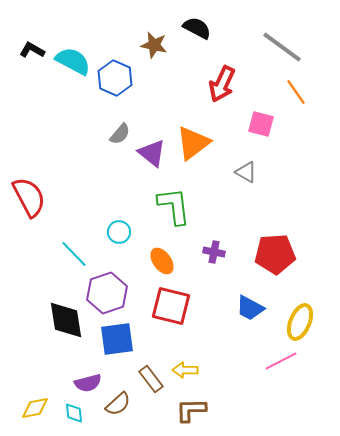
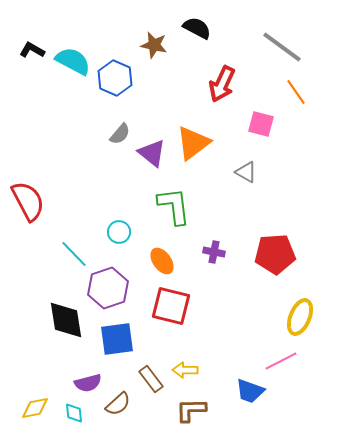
red semicircle: moved 1 px left, 4 px down
purple hexagon: moved 1 px right, 5 px up
blue trapezoid: moved 83 px down; rotated 8 degrees counterclockwise
yellow ellipse: moved 5 px up
